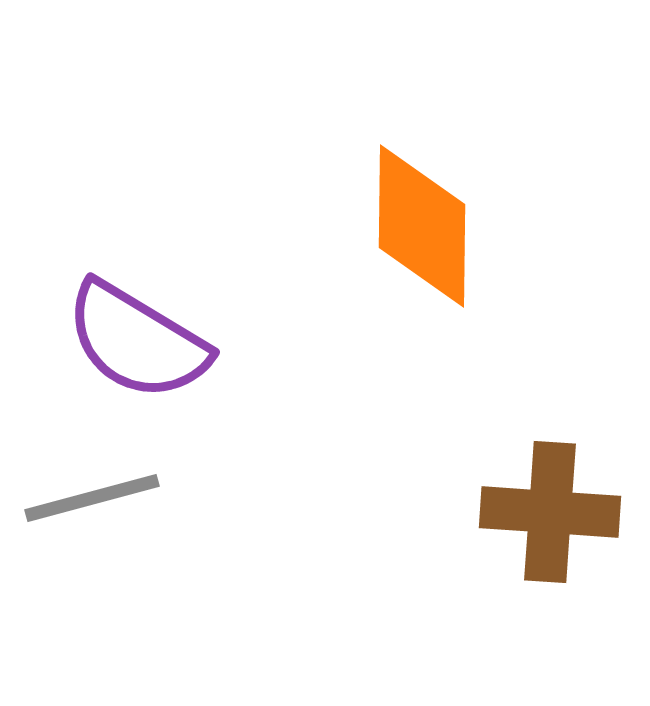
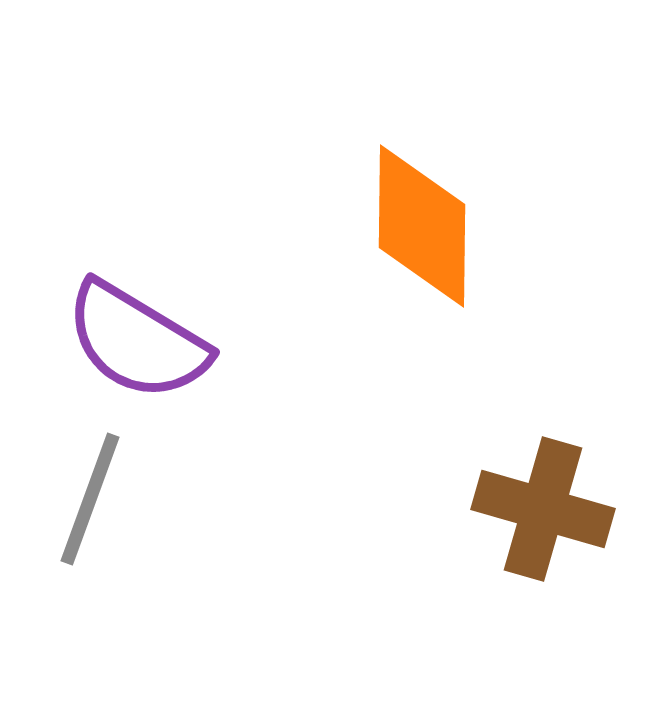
gray line: moved 2 px left, 1 px down; rotated 55 degrees counterclockwise
brown cross: moved 7 px left, 3 px up; rotated 12 degrees clockwise
